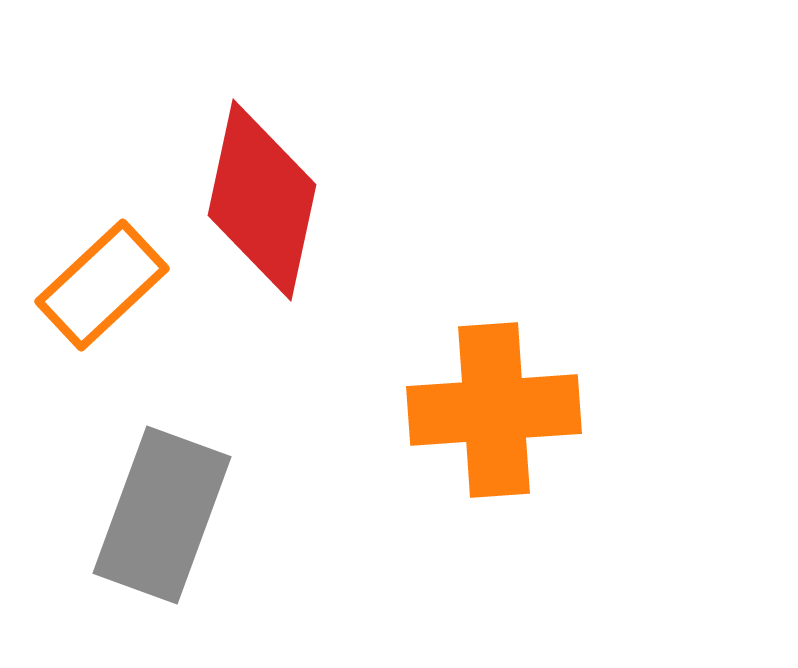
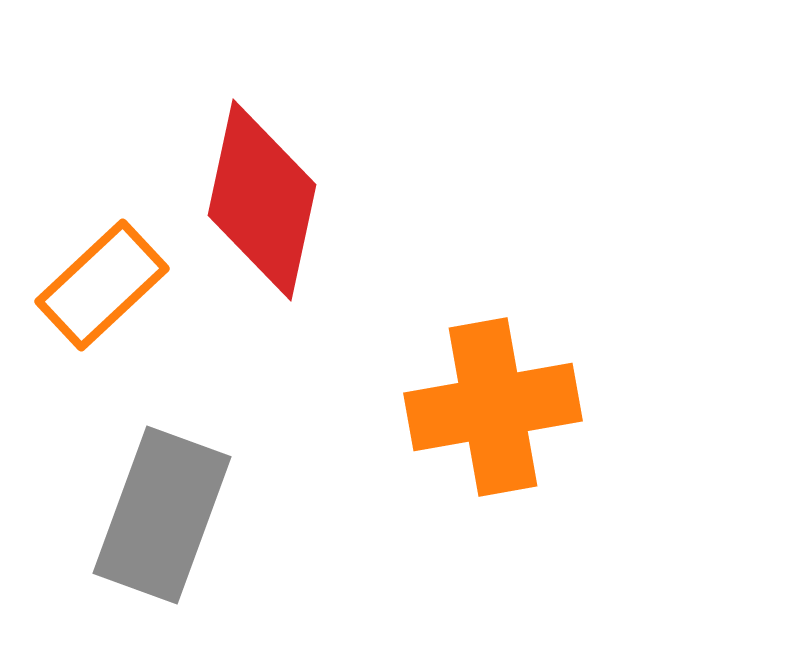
orange cross: moved 1 px left, 3 px up; rotated 6 degrees counterclockwise
